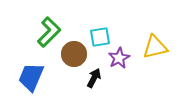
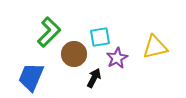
purple star: moved 2 px left
